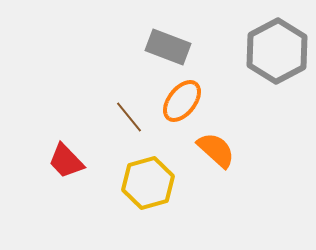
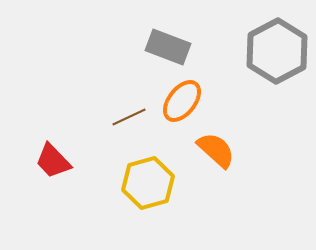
brown line: rotated 76 degrees counterclockwise
red trapezoid: moved 13 px left
